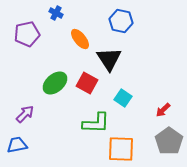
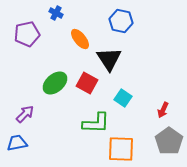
red arrow: rotated 21 degrees counterclockwise
blue trapezoid: moved 2 px up
